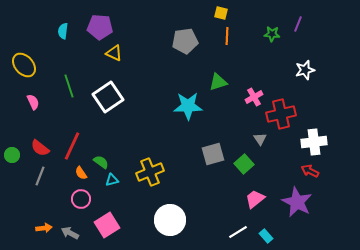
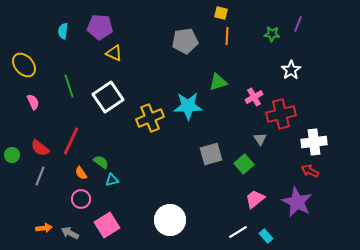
white star: moved 14 px left; rotated 18 degrees counterclockwise
red line: moved 1 px left, 5 px up
gray square: moved 2 px left
yellow cross: moved 54 px up
